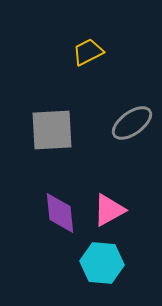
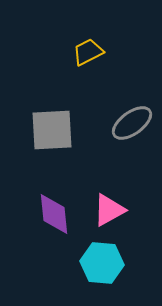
purple diamond: moved 6 px left, 1 px down
